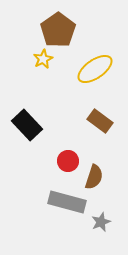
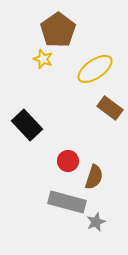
yellow star: rotated 24 degrees counterclockwise
brown rectangle: moved 10 px right, 13 px up
gray star: moved 5 px left
